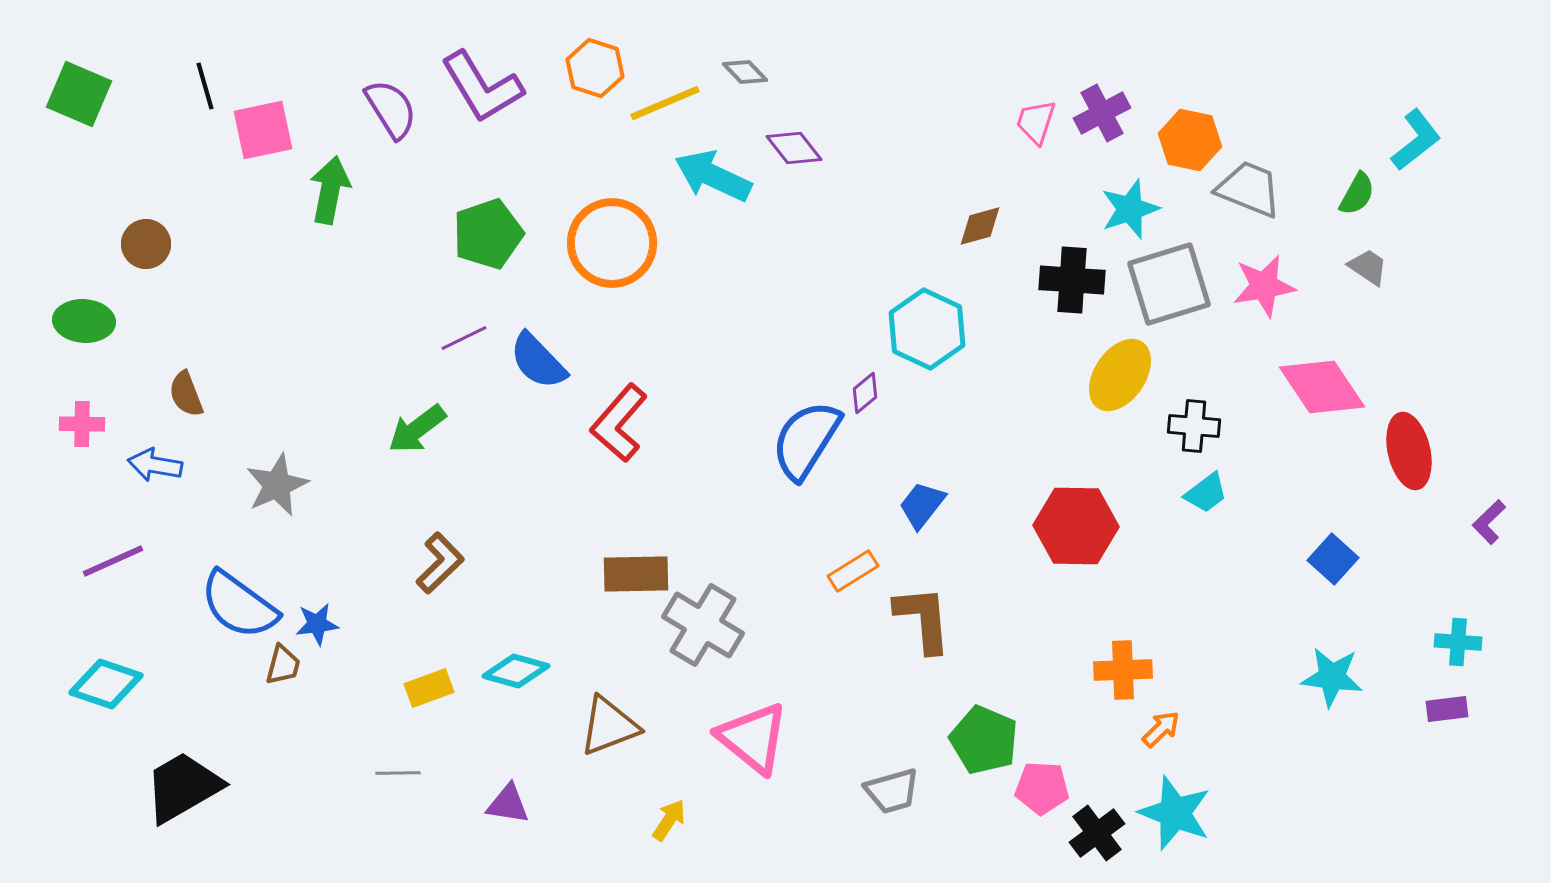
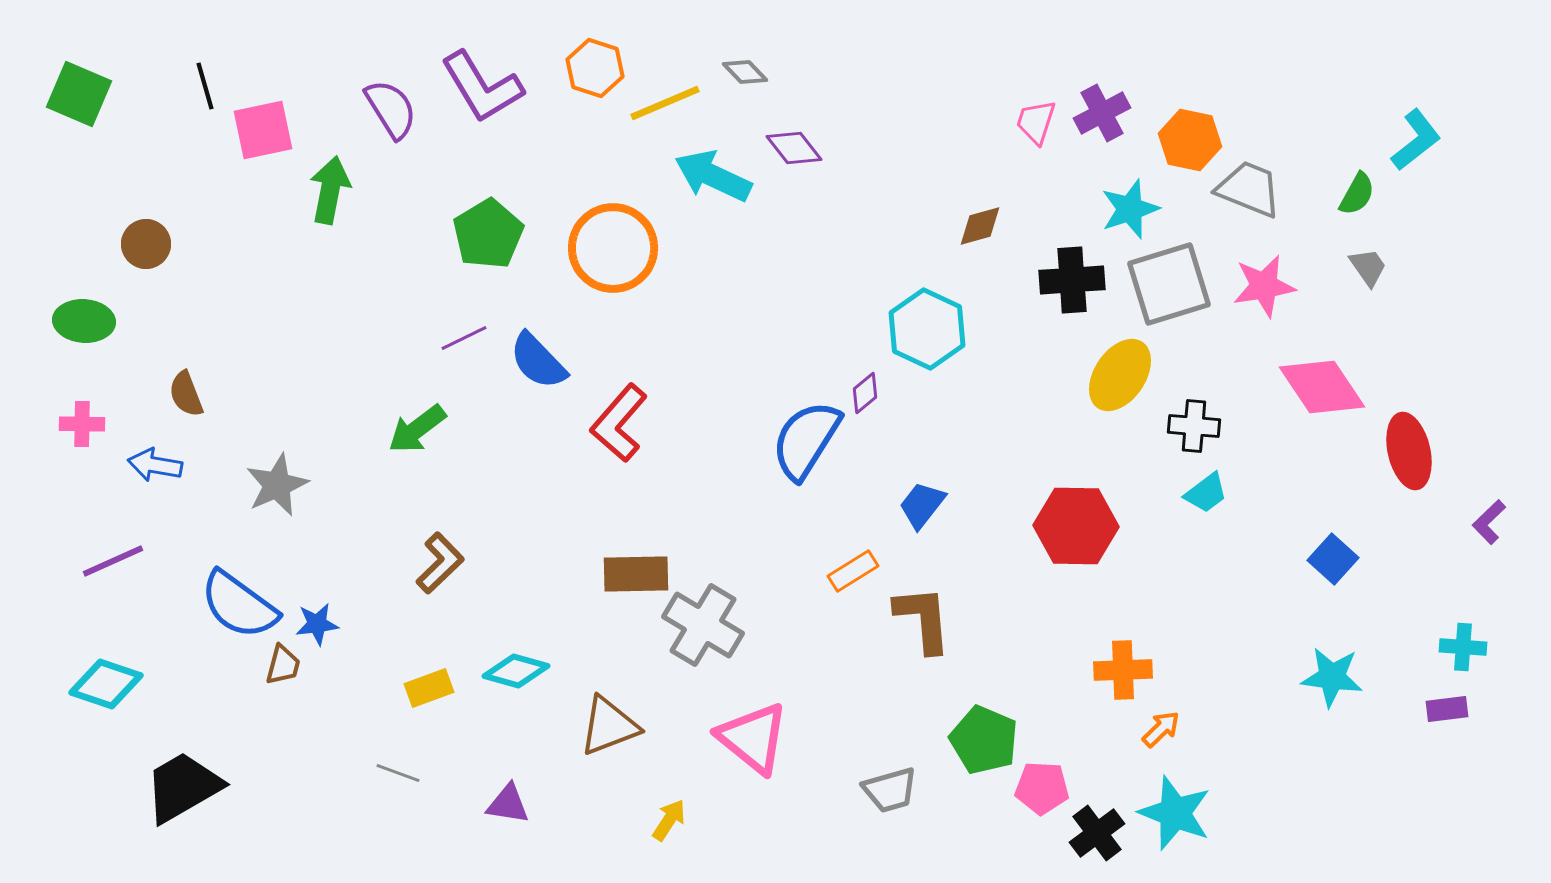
green pentagon at (488, 234): rotated 12 degrees counterclockwise
orange circle at (612, 243): moved 1 px right, 5 px down
gray trapezoid at (1368, 267): rotated 21 degrees clockwise
black cross at (1072, 280): rotated 8 degrees counterclockwise
cyan cross at (1458, 642): moved 5 px right, 5 px down
gray line at (398, 773): rotated 21 degrees clockwise
gray trapezoid at (892, 791): moved 2 px left, 1 px up
